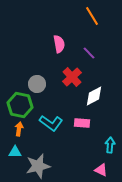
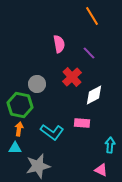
white diamond: moved 1 px up
cyan L-shape: moved 1 px right, 9 px down
cyan triangle: moved 4 px up
